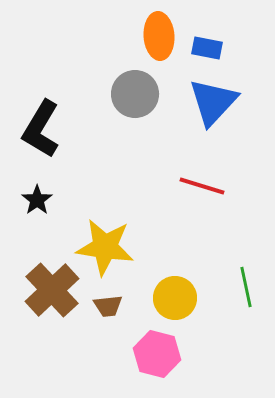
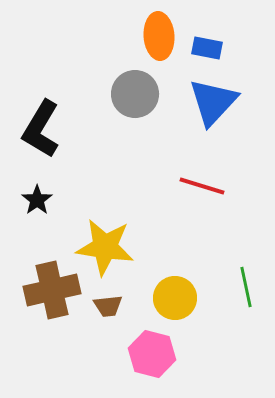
brown cross: rotated 30 degrees clockwise
pink hexagon: moved 5 px left
